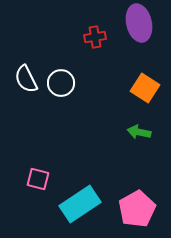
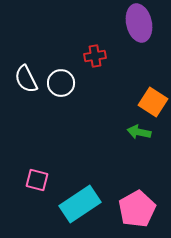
red cross: moved 19 px down
orange square: moved 8 px right, 14 px down
pink square: moved 1 px left, 1 px down
